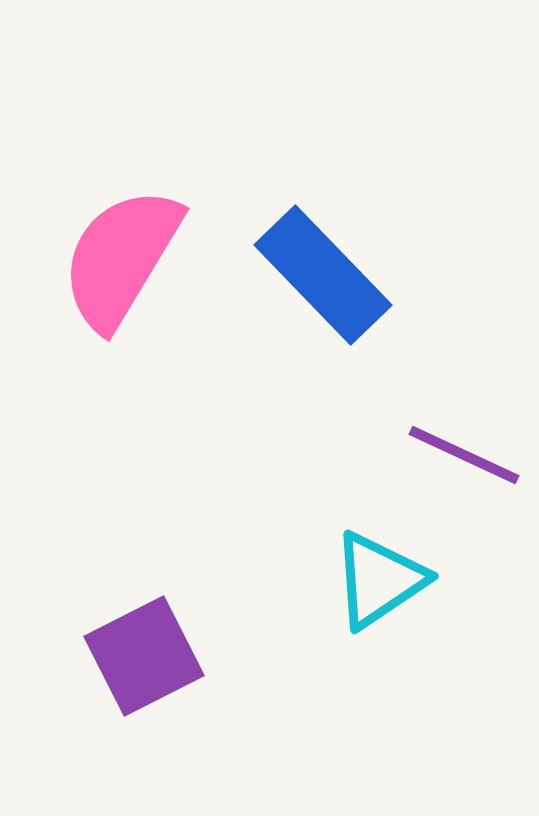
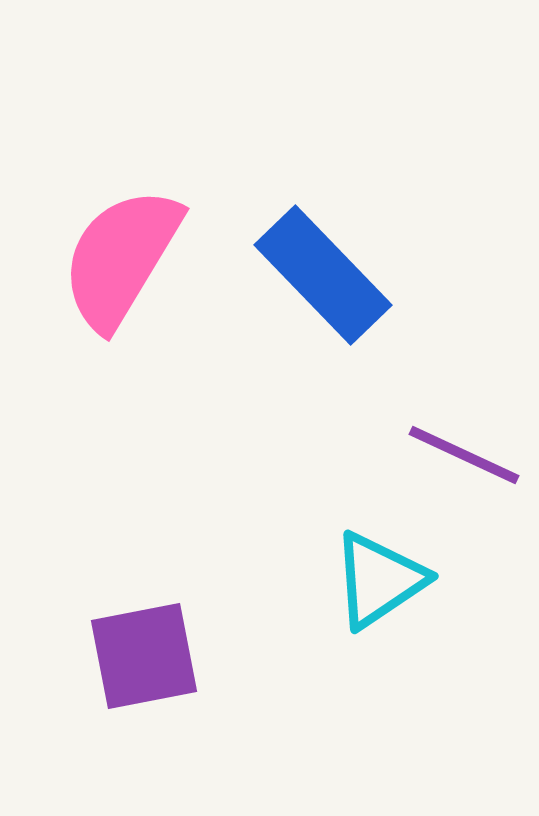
purple square: rotated 16 degrees clockwise
